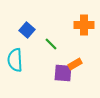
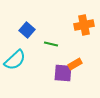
orange cross: rotated 12 degrees counterclockwise
green line: rotated 32 degrees counterclockwise
cyan semicircle: rotated 130 degrees counterclockwise
